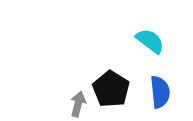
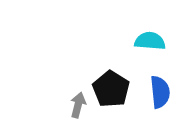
cyan semicircle: rotated 32 degrees counterclockwise
gray arrow: moved 1 px down
